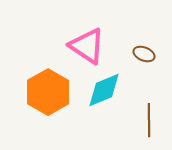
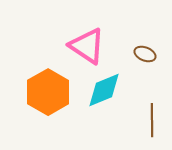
brown ellipse: moved 1 px right
brown line: moved 3 px right
